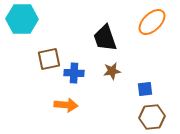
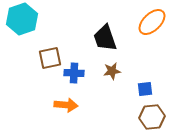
cyan hexagon: rotated 20 degrees counterclockwise
brown square: moved 1 px right, 1 px up
